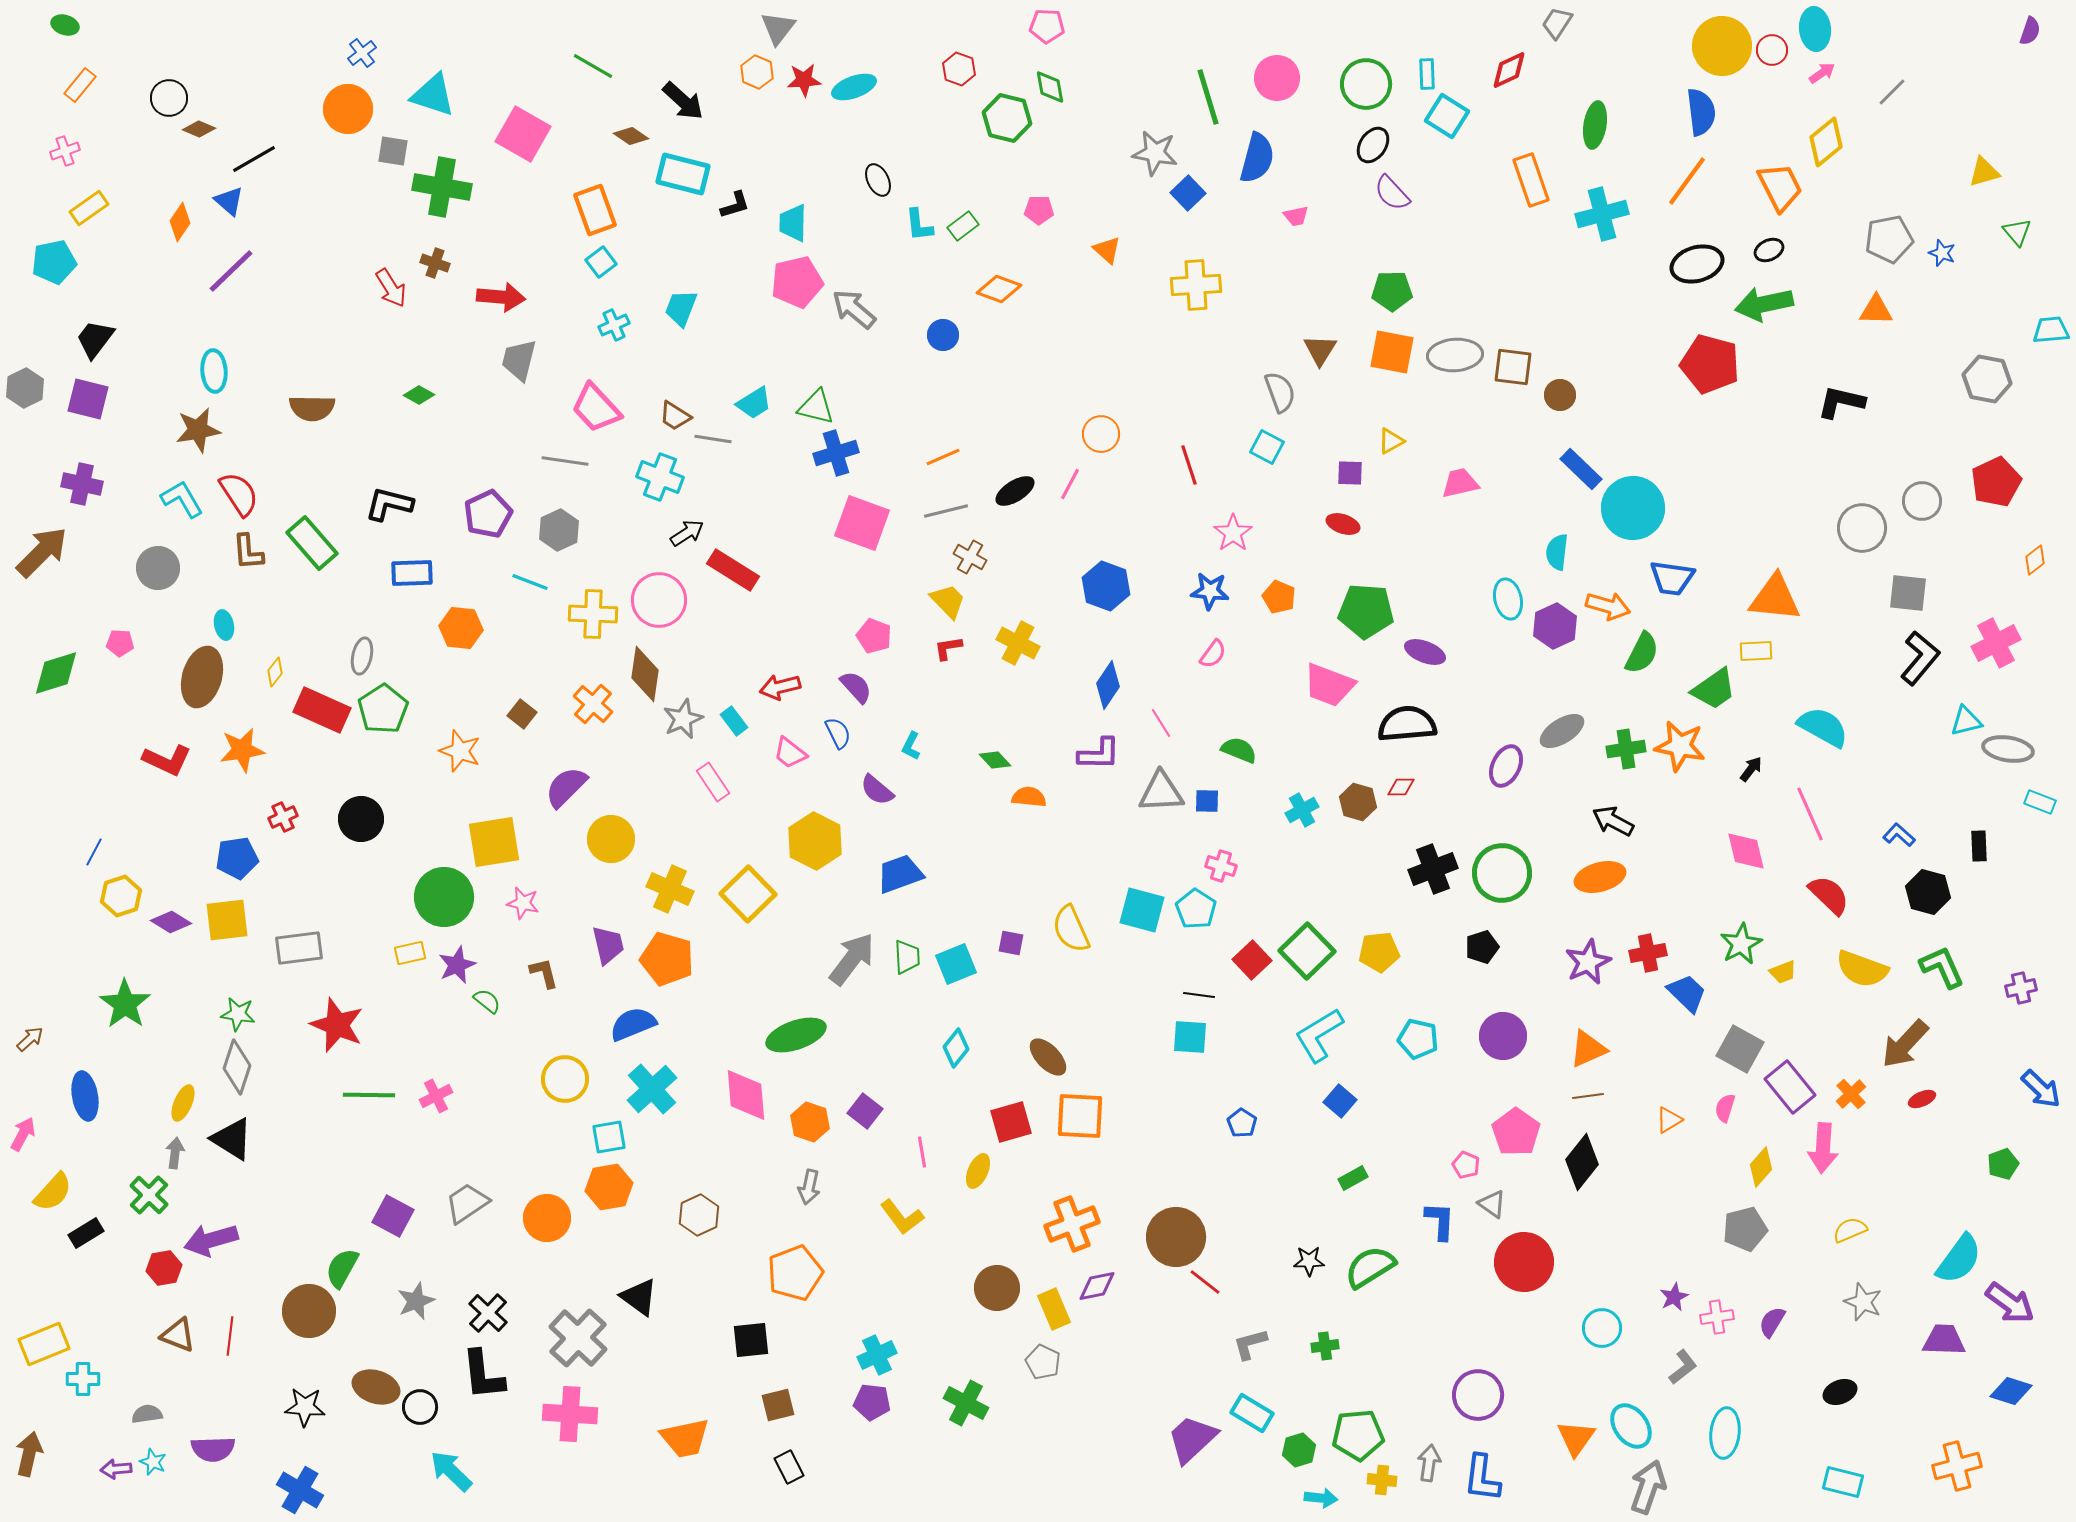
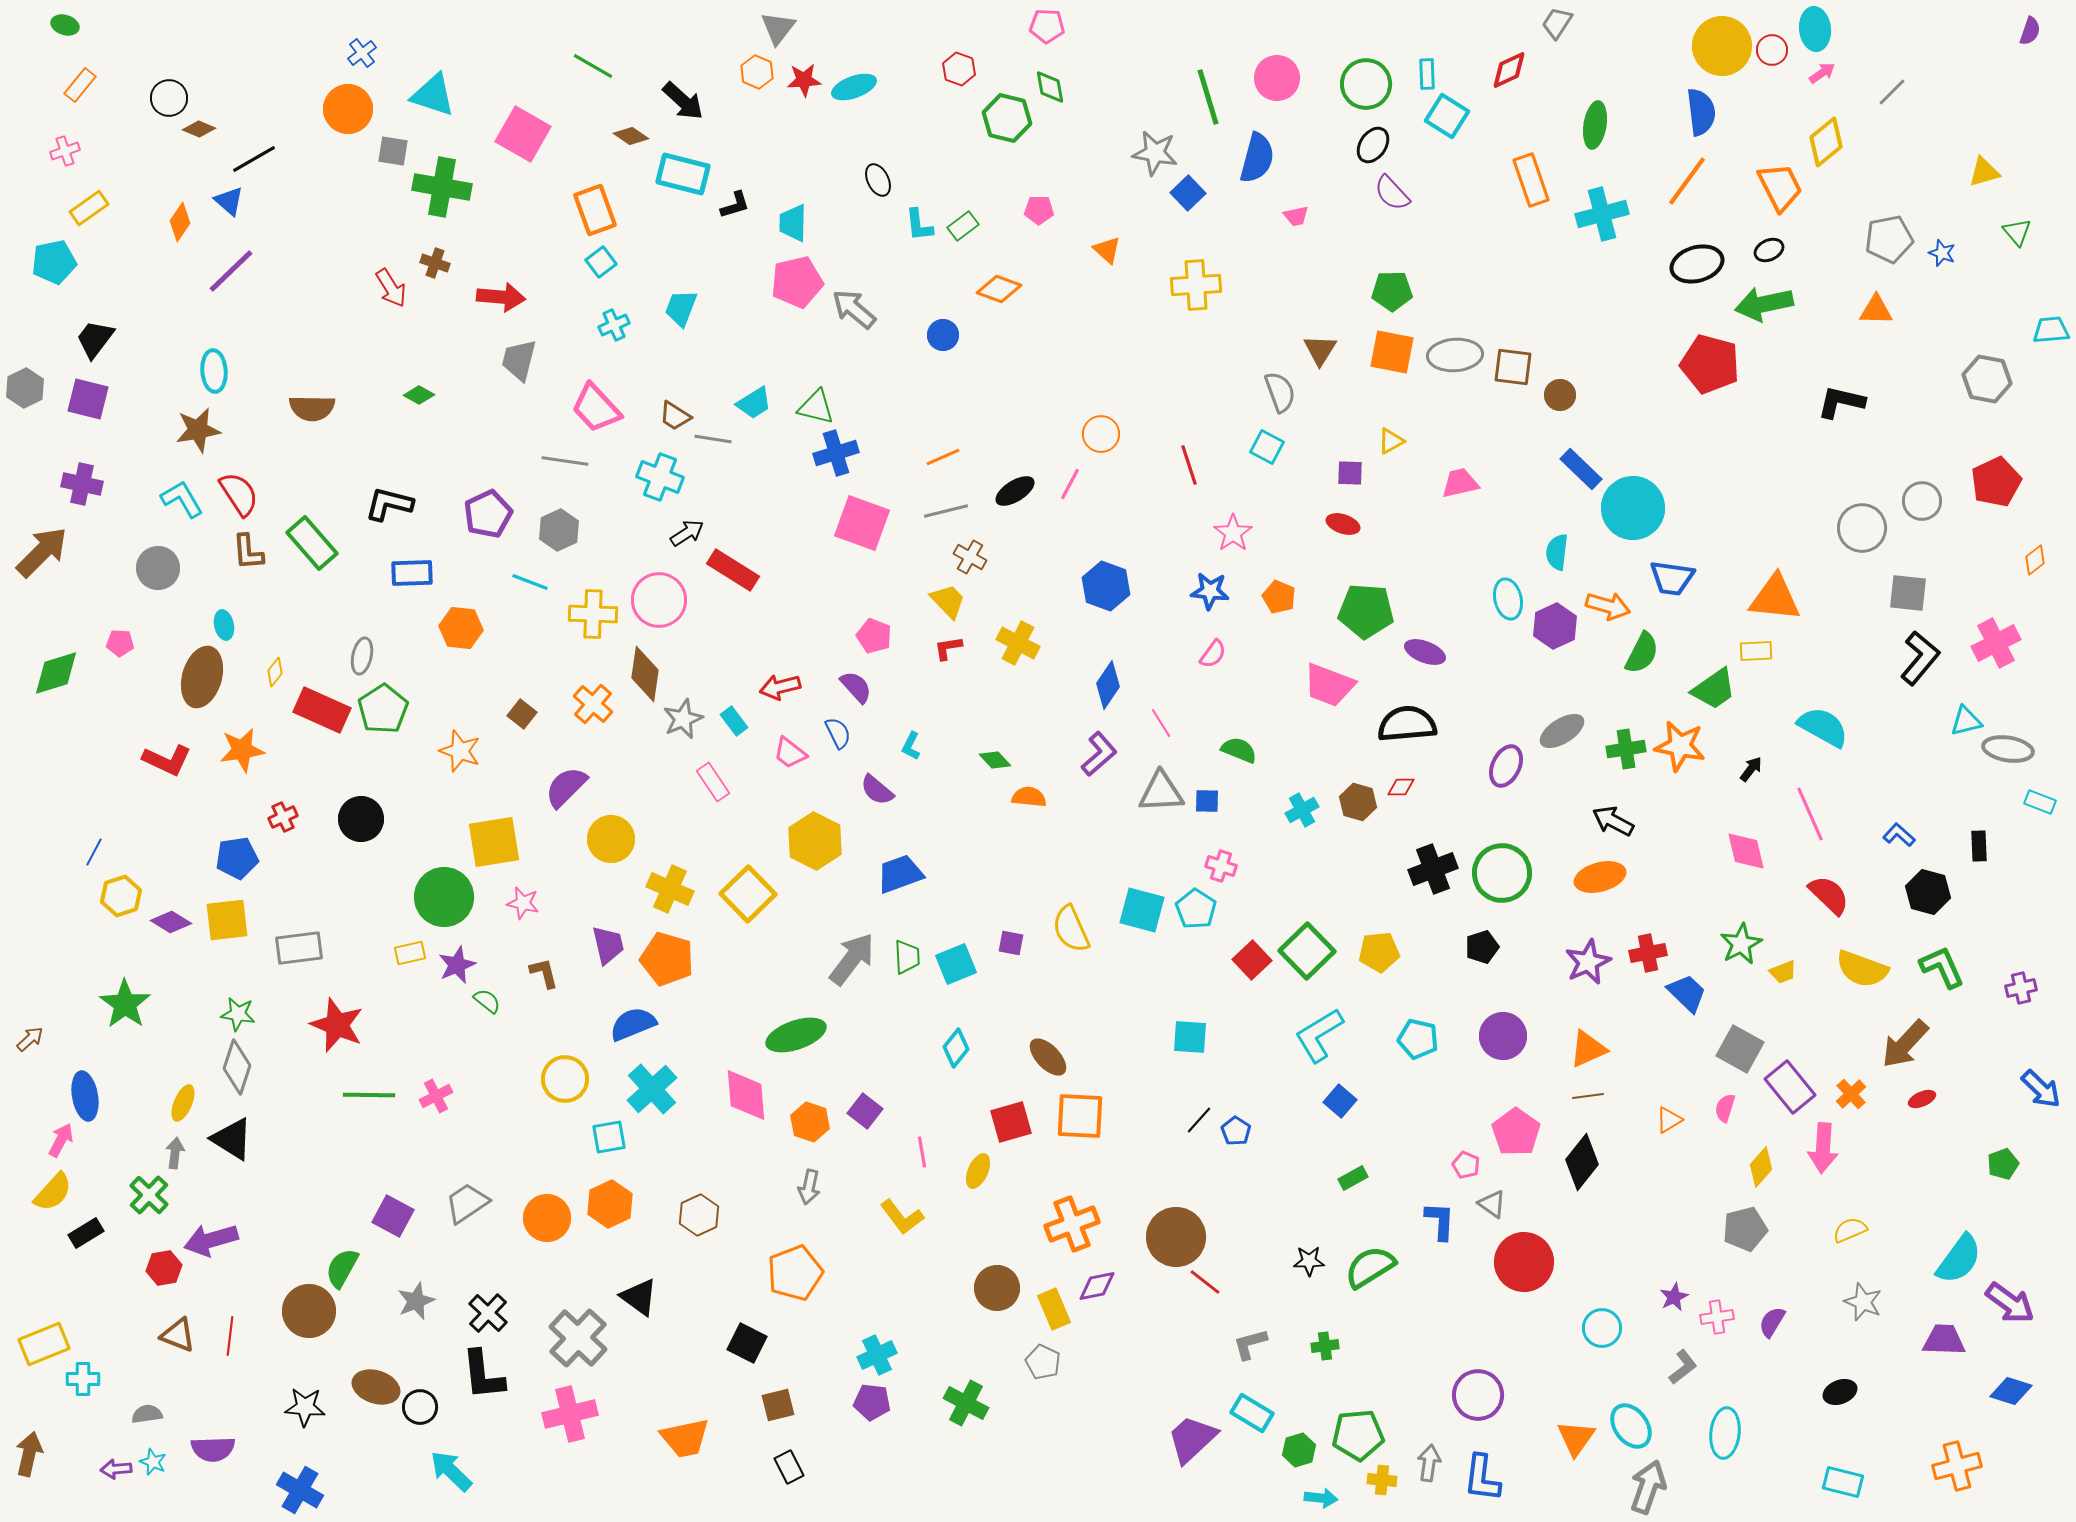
purple L-shape at (1099, 754): rotated 42 degrees counterclockwise
black line at (1199, 995): moved 125 px down; rotated 56 degrees counterclockwise
blue pentagon at (1242, 1123): moved 6 px left, 8 px down
pink arrow at (23, 1134): moved 38 px right, 6 px down
orange hexagon at (609, 1187): moved 1 px right, 17 px down; rotated 15 degrees counterclockwise
black square at (751, 1340): moved 4 px left, 3 px down; rotated 33 degrees clockwise
pink cross at (570, 1414): rotated 18 degrees counterclockwise
